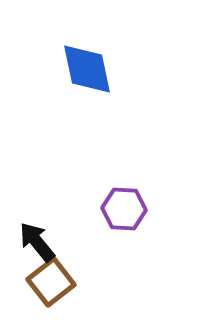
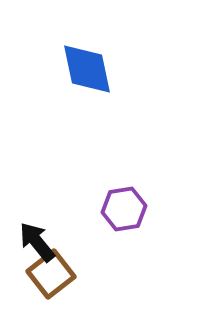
purple hexagon: rotated 12 degrees counterclockwise
brown square: moved 8 px up
